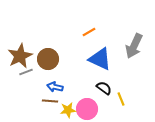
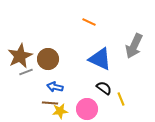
orange line: moved 10 px up; rotated 56 degrees clockwise
brown line: moved 2 px down
yellow star: moved 8 px left, 1 px down
